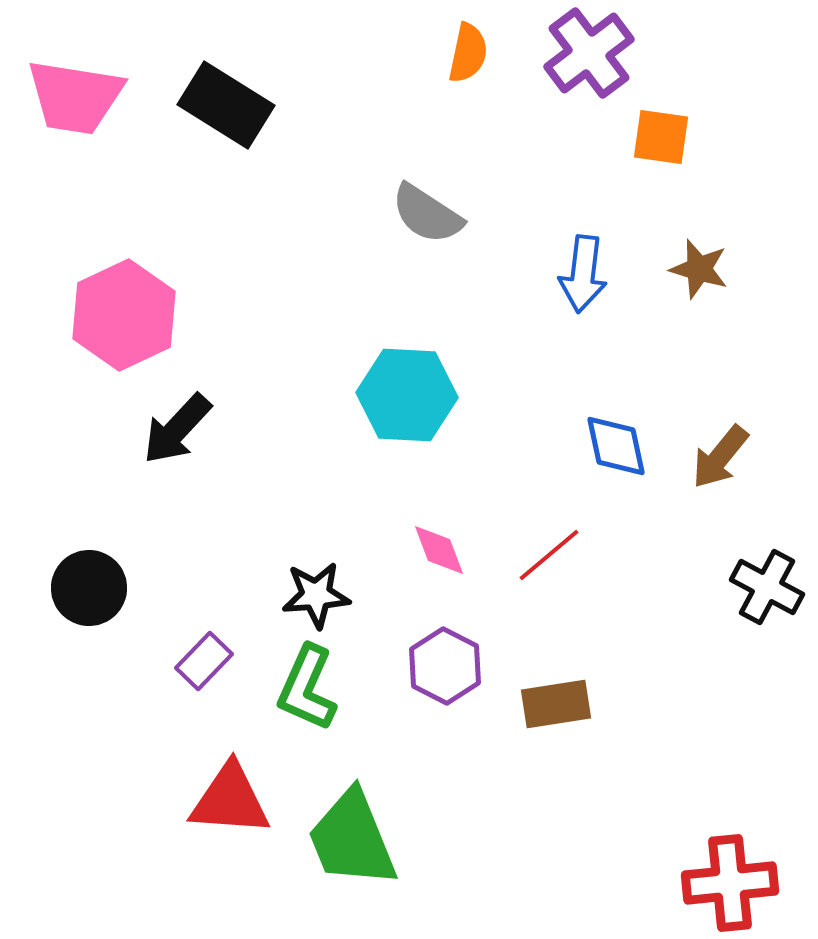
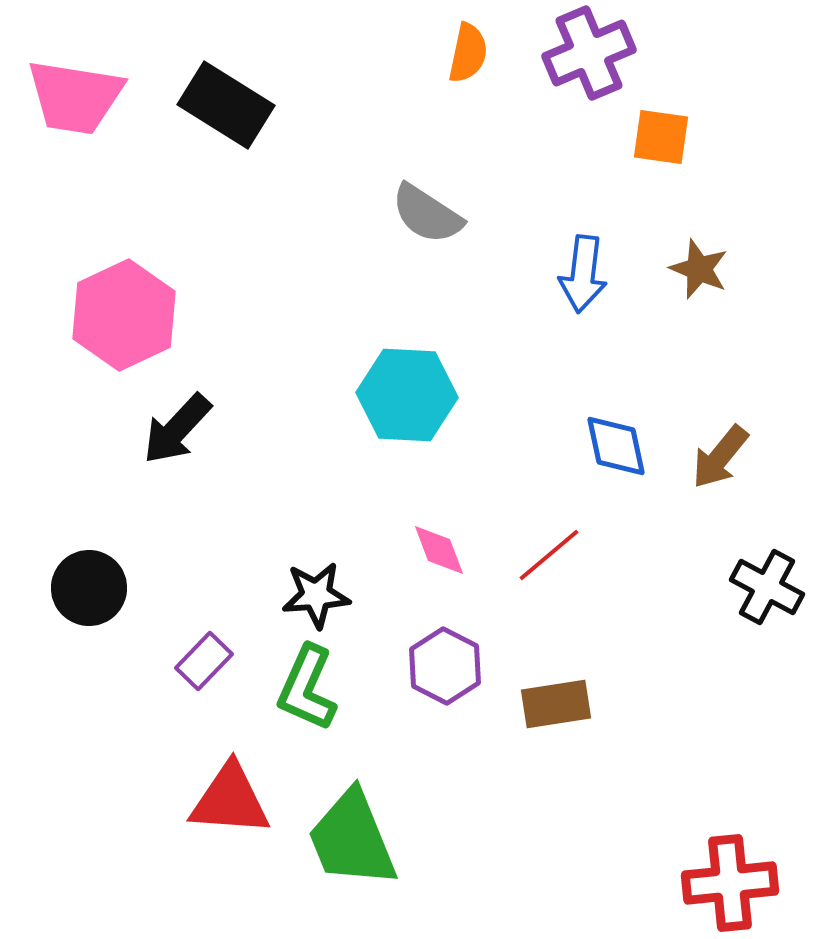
purple cross: rotated 14 degrees clockwise
brown star: rotated 6 degrees clockwise
